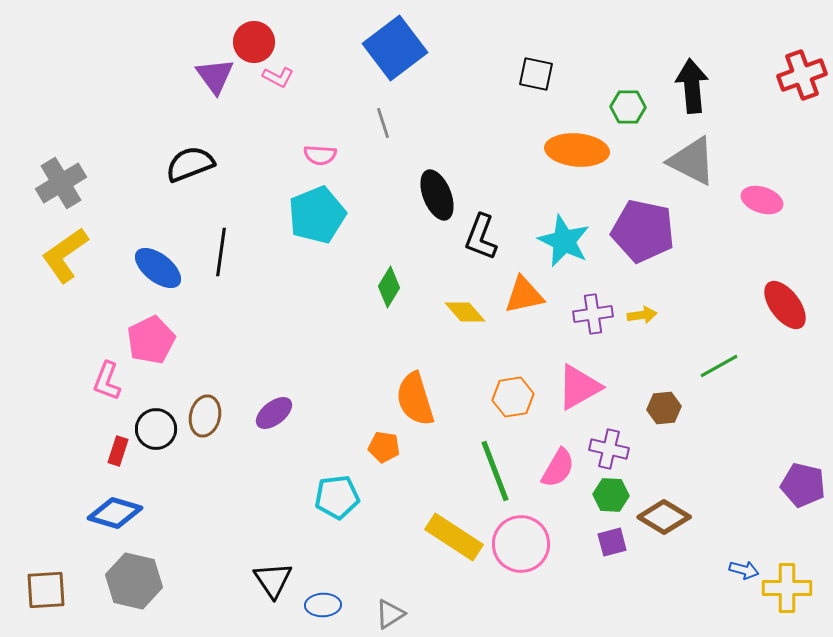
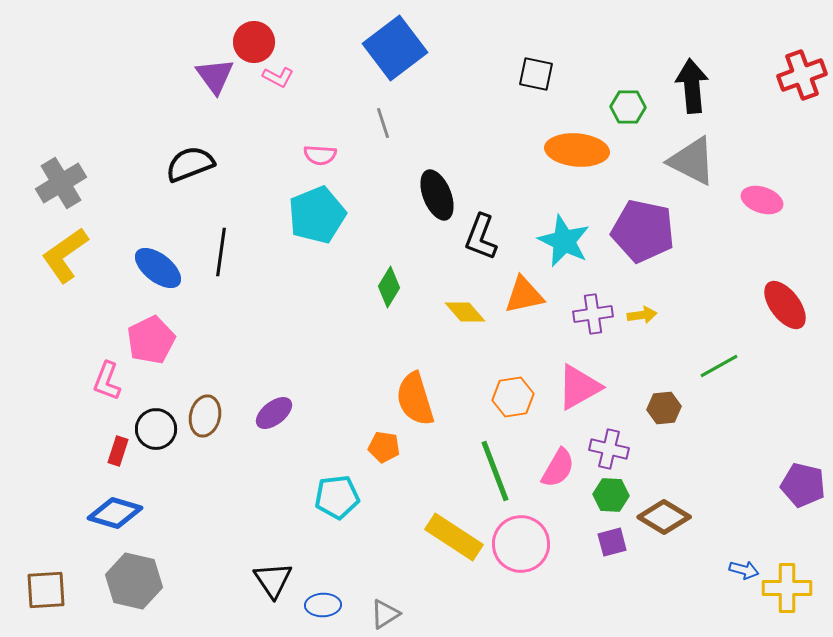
gray triangle at (390, 614): moved 5 px left
